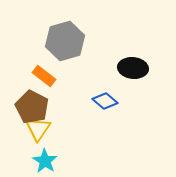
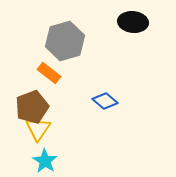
black ellipse: moved 46 px up
orange rectangle: moved 5 px right, 3 px up
brown pentagon: rotated 24 degrees clockwise
